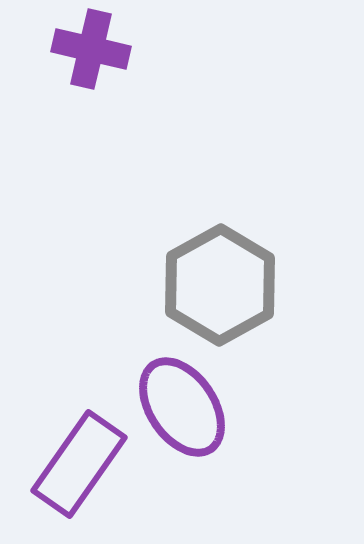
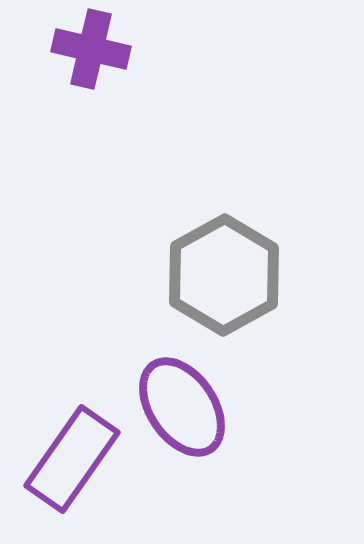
gray hexagon: moved 4 px right, 10 px up
purple rectangle: moved 7 px left, 5 px up
